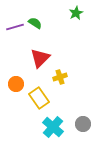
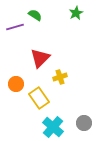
green semicircle: moved 8 px up
gray circle: moved 1 px right, 1 px up
